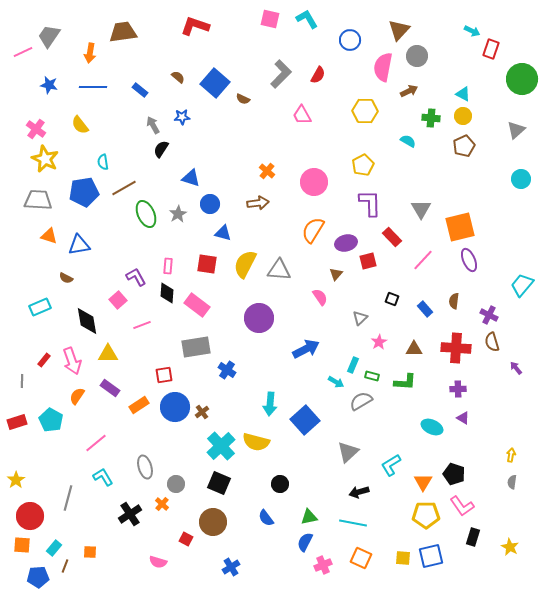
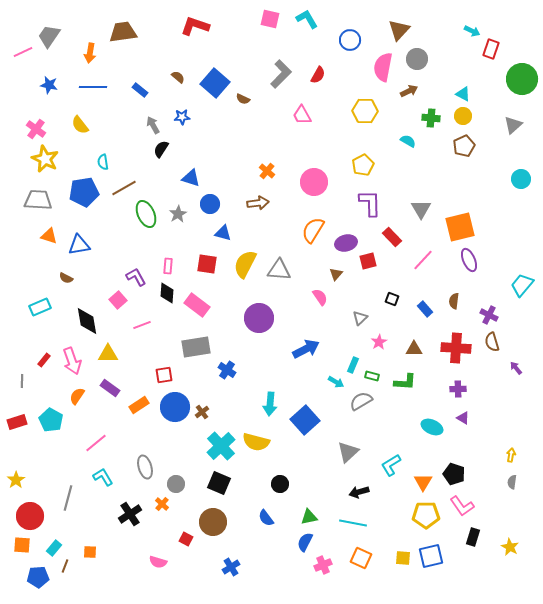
gray circle at (417, 56): moved 3 px down
gray triangle at (516, 130): moved 3 px left, 5 px up
